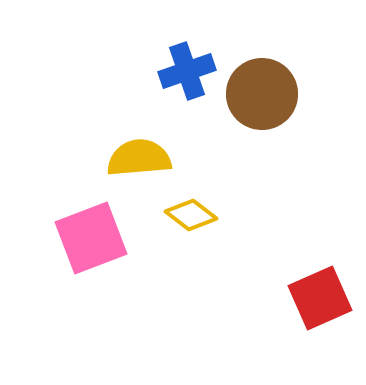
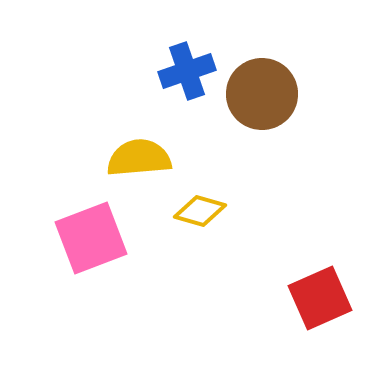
yellow diamond: moved 9 px right, 4 px up; rotated 21 degrees counterclockwise
